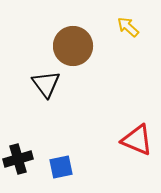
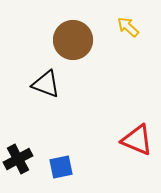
brown circle: moved 6 px up
black triangle: rotated 32 degrees counterclockwise
black cross: rotated 12 degrees counterclockwise
